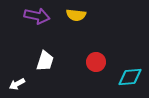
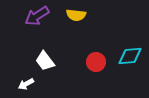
purple arrow: rotated 135 degrees clockwise
white trapezoid: rotated 125 degrees clockwise
cyan diamond: moved 21 px up
white arrow: moved 9 px right
